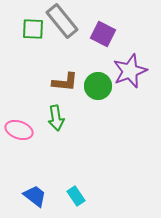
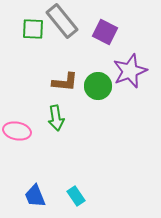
purple square: moved 2 px right, 2 px up
pink ellipse: moved 2 px left, 1 px down; rotated 8 degrees counterclockwise
blue trapezoid: rotated 150 degrees counterclockwise
